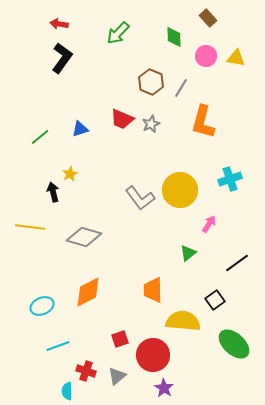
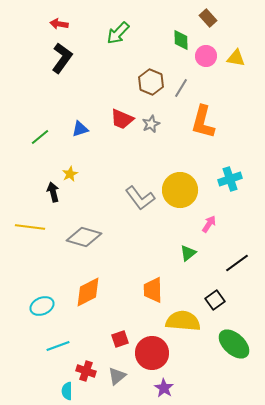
green diamond: moved 7 px right, 3 px down
red circle: moved 1 px left, 2 px up
